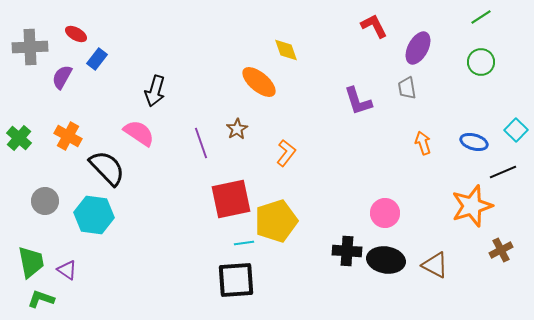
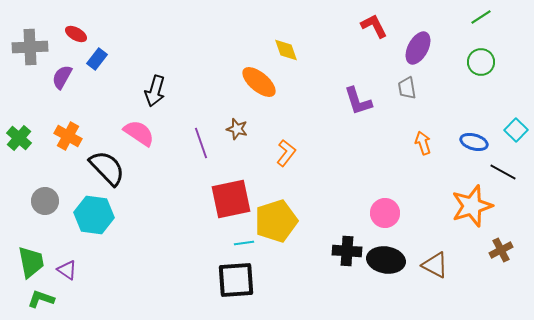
brown star: rotated 25 degrees counterclockwise
black line: rotated 52 degrees clockwise
